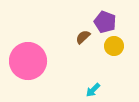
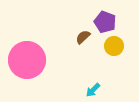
pink circle: moved 1 px left, 1 px up
